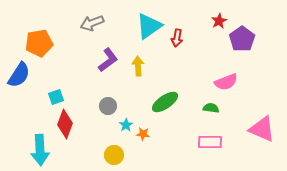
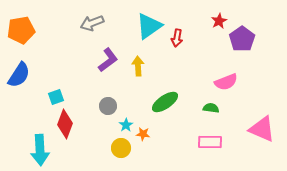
orange pentagon: moved 18 px left, 13 px up
yellow circle: moved 7 px right, 7 px up
